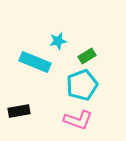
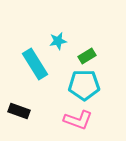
cyan rectangle: moved 2 px down; rotated 36 degrees clockwise
cyan pentagon: moved 2 px right; rotated 20 degrees clockwise
black rectangle: rotated 30 degrees clockwise
